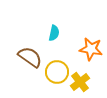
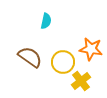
cyan semicircle: moved 8 px left, 12 px up
yellow circle: moved 6 px right, 10 px up
yellow cross: moved 1 px right, 1 px up
